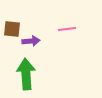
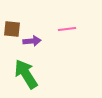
purple arrow: moved 1 px right
green arrow: rotated 28 degrees counterclockwise
